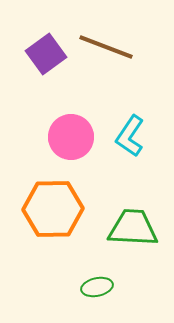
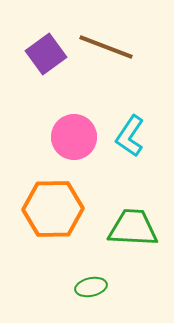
pink circle: moved 3 px right
green ellipse: moved 6 px left
